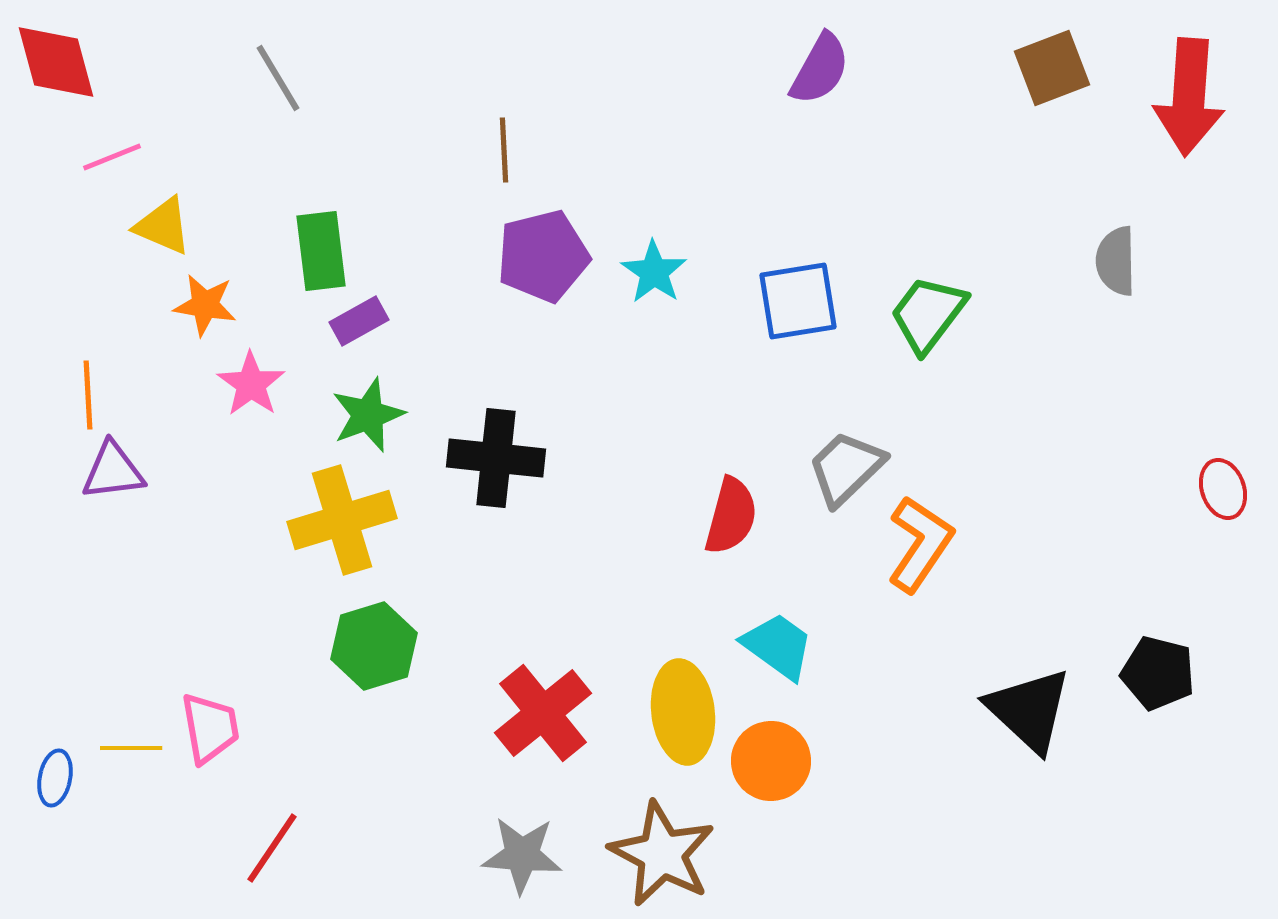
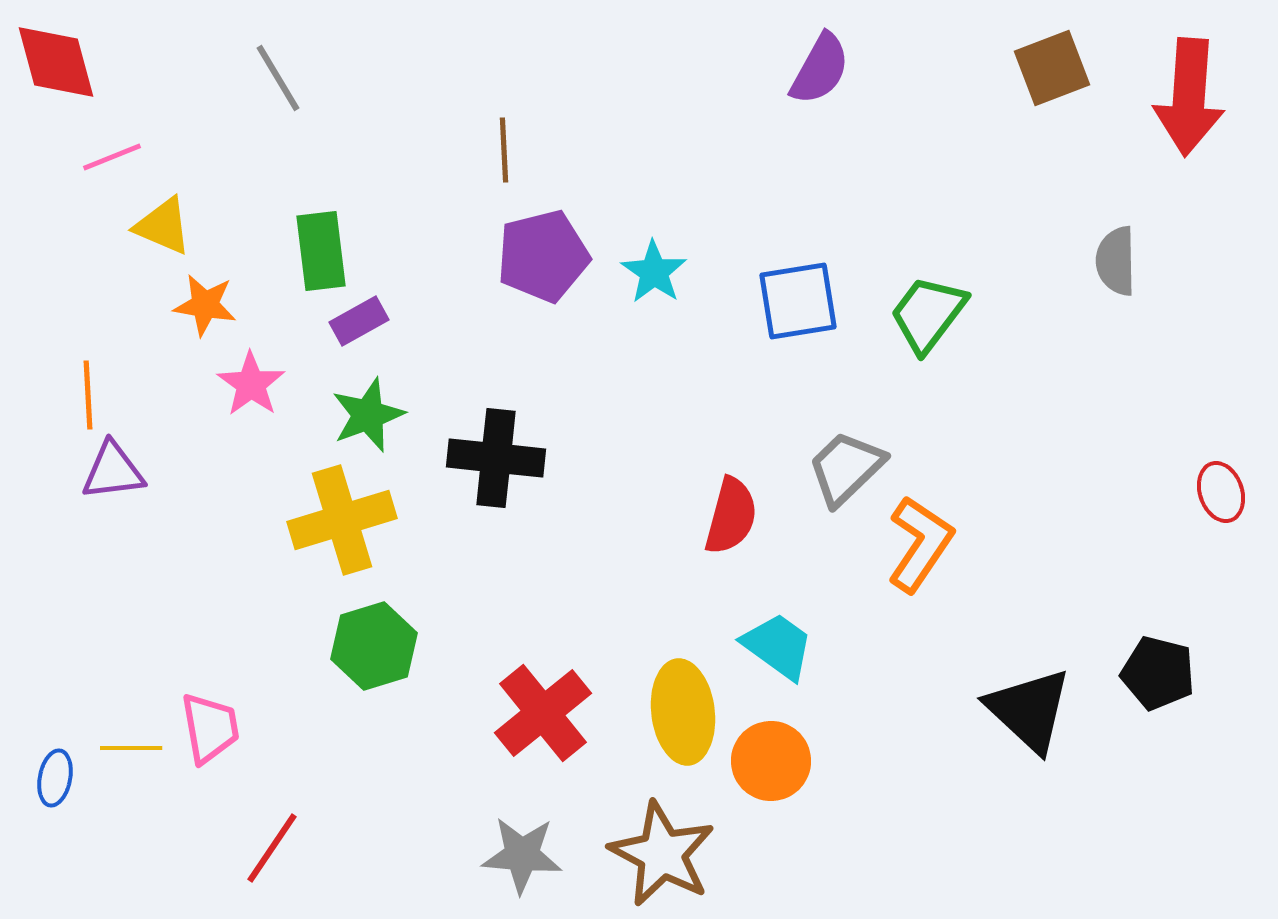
red ellipse: moved 2 px left, 3 px down
